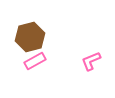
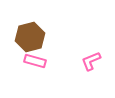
pink rectangle: rotated 45 degrees clockwise
